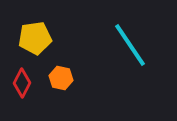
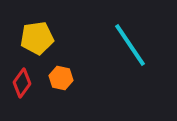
yellow pentagon: moved 2 px right
red diamond: rotated 8 degrees clockwise
